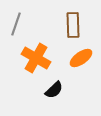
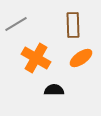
gray line: rotated 40 degrees clockwise
black semicircle: rotated 138 degrees counterclockwise
